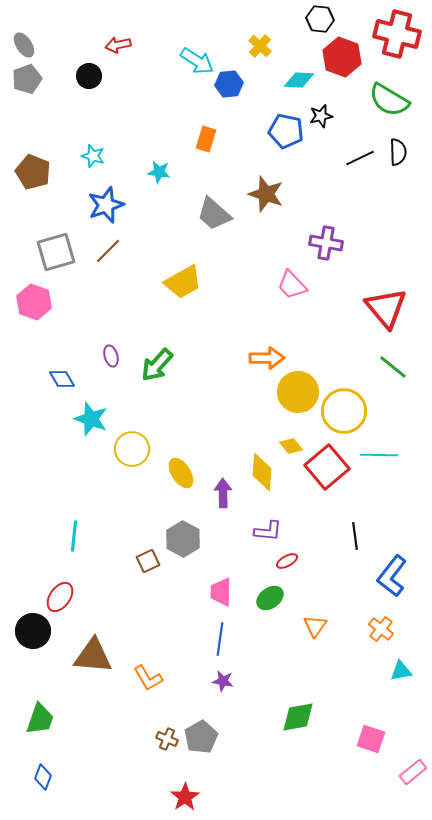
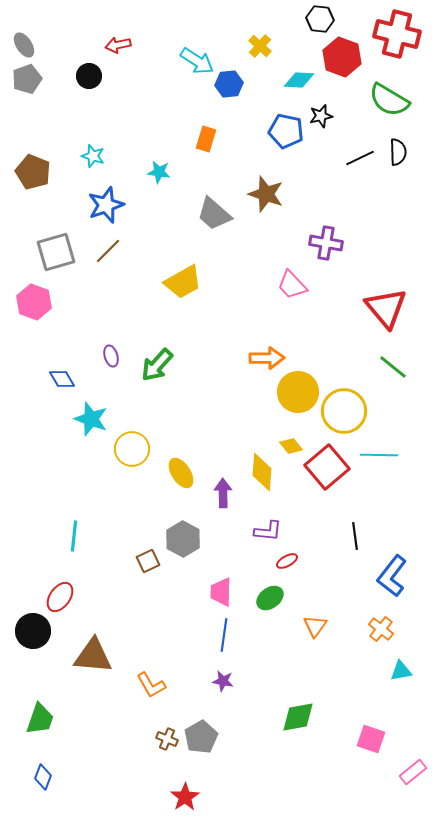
blue line at (220, 639): moved 4 px right, 4 px up
orange L-shape at (148, 678): moved 3 px right, 7 px down
